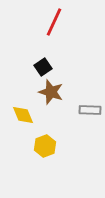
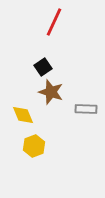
gray rectangle: moved 4 px left, 1 px up
yellow hexagon: moved 11 px left
